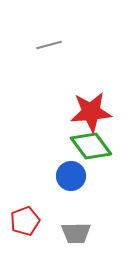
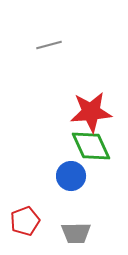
green diamond: rotated 12 degrees clockwise
